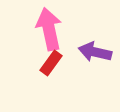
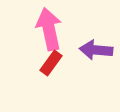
purple arrow: moved 1 px right, 2 px up; rotated 8 degrees counterclockwise
